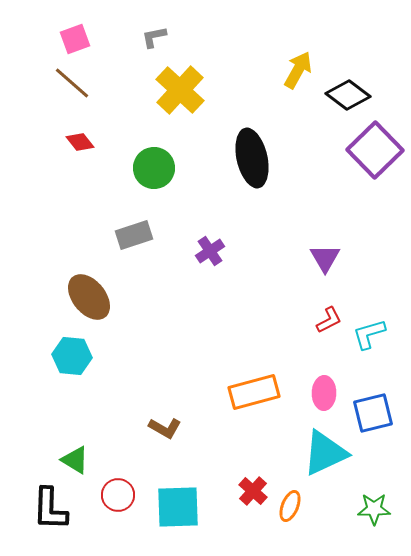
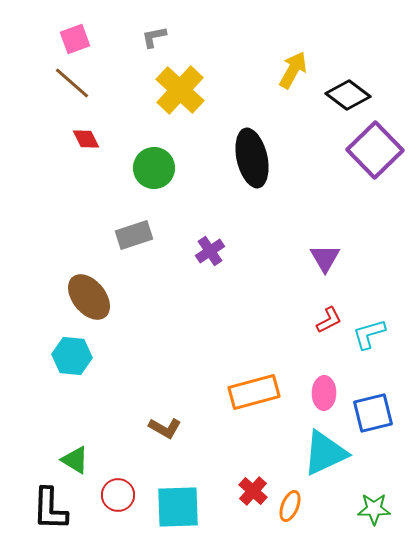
yellow arrow: moved 5 px left
red diamond: moved 6 px right, 3 px up; rotated 12 degrees clockwise
